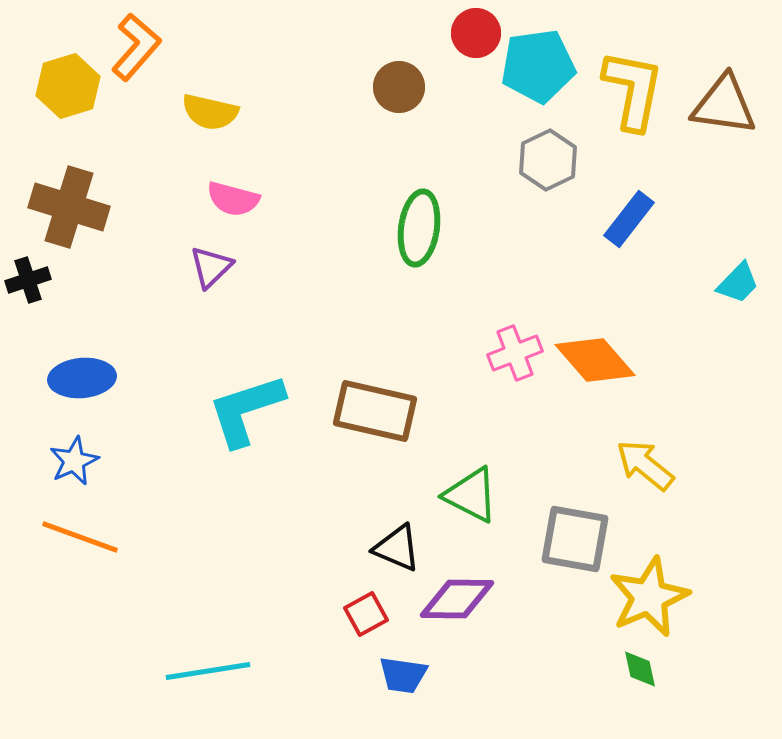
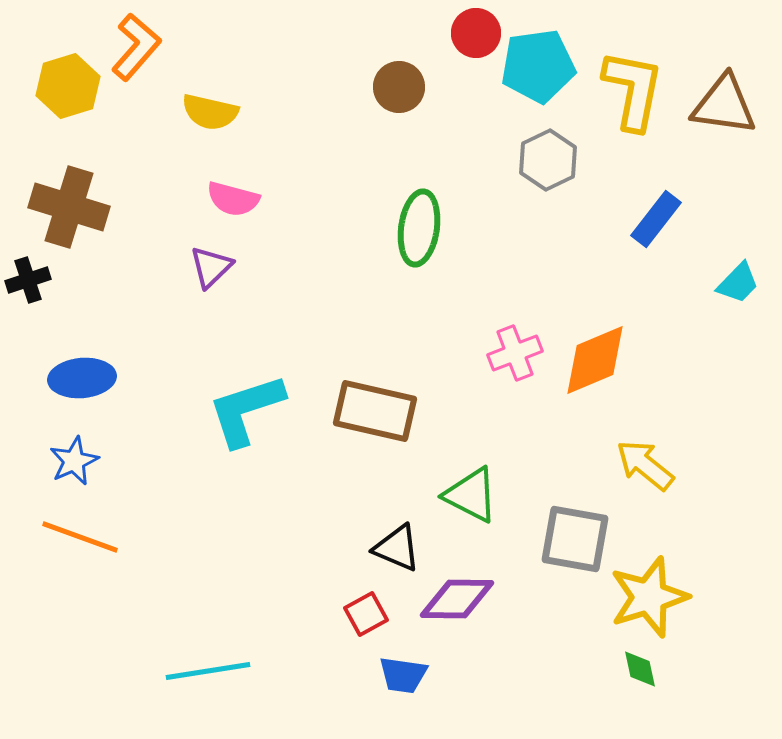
blue rectangle: moved 27 px right
orange diamond: rotated 72 degrees counterclockwise
yellow star: rotated 6 degrees clockwise
